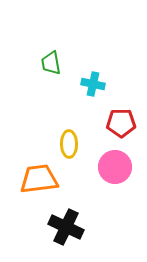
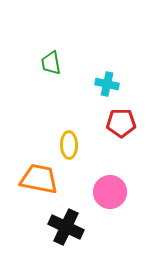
cyan cross: moved 14 px right
yellow ellipse: moved 1 px down
pink circle: moved 5 px left, 25 px down
orange trapezoid: rotated 18 degrees clockwise
